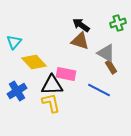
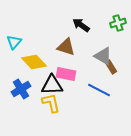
brown triangle: moved 14 px left, 6 px down
gray triangle: moved 3 px left, 3 px down
blue cross: moved 4 px right, 2 px up
